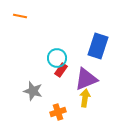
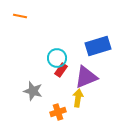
blue rectangle: rotated 55 degrees clockwise
purple triangle: moved 2 px up
yellow arrow: moved 7 px left
